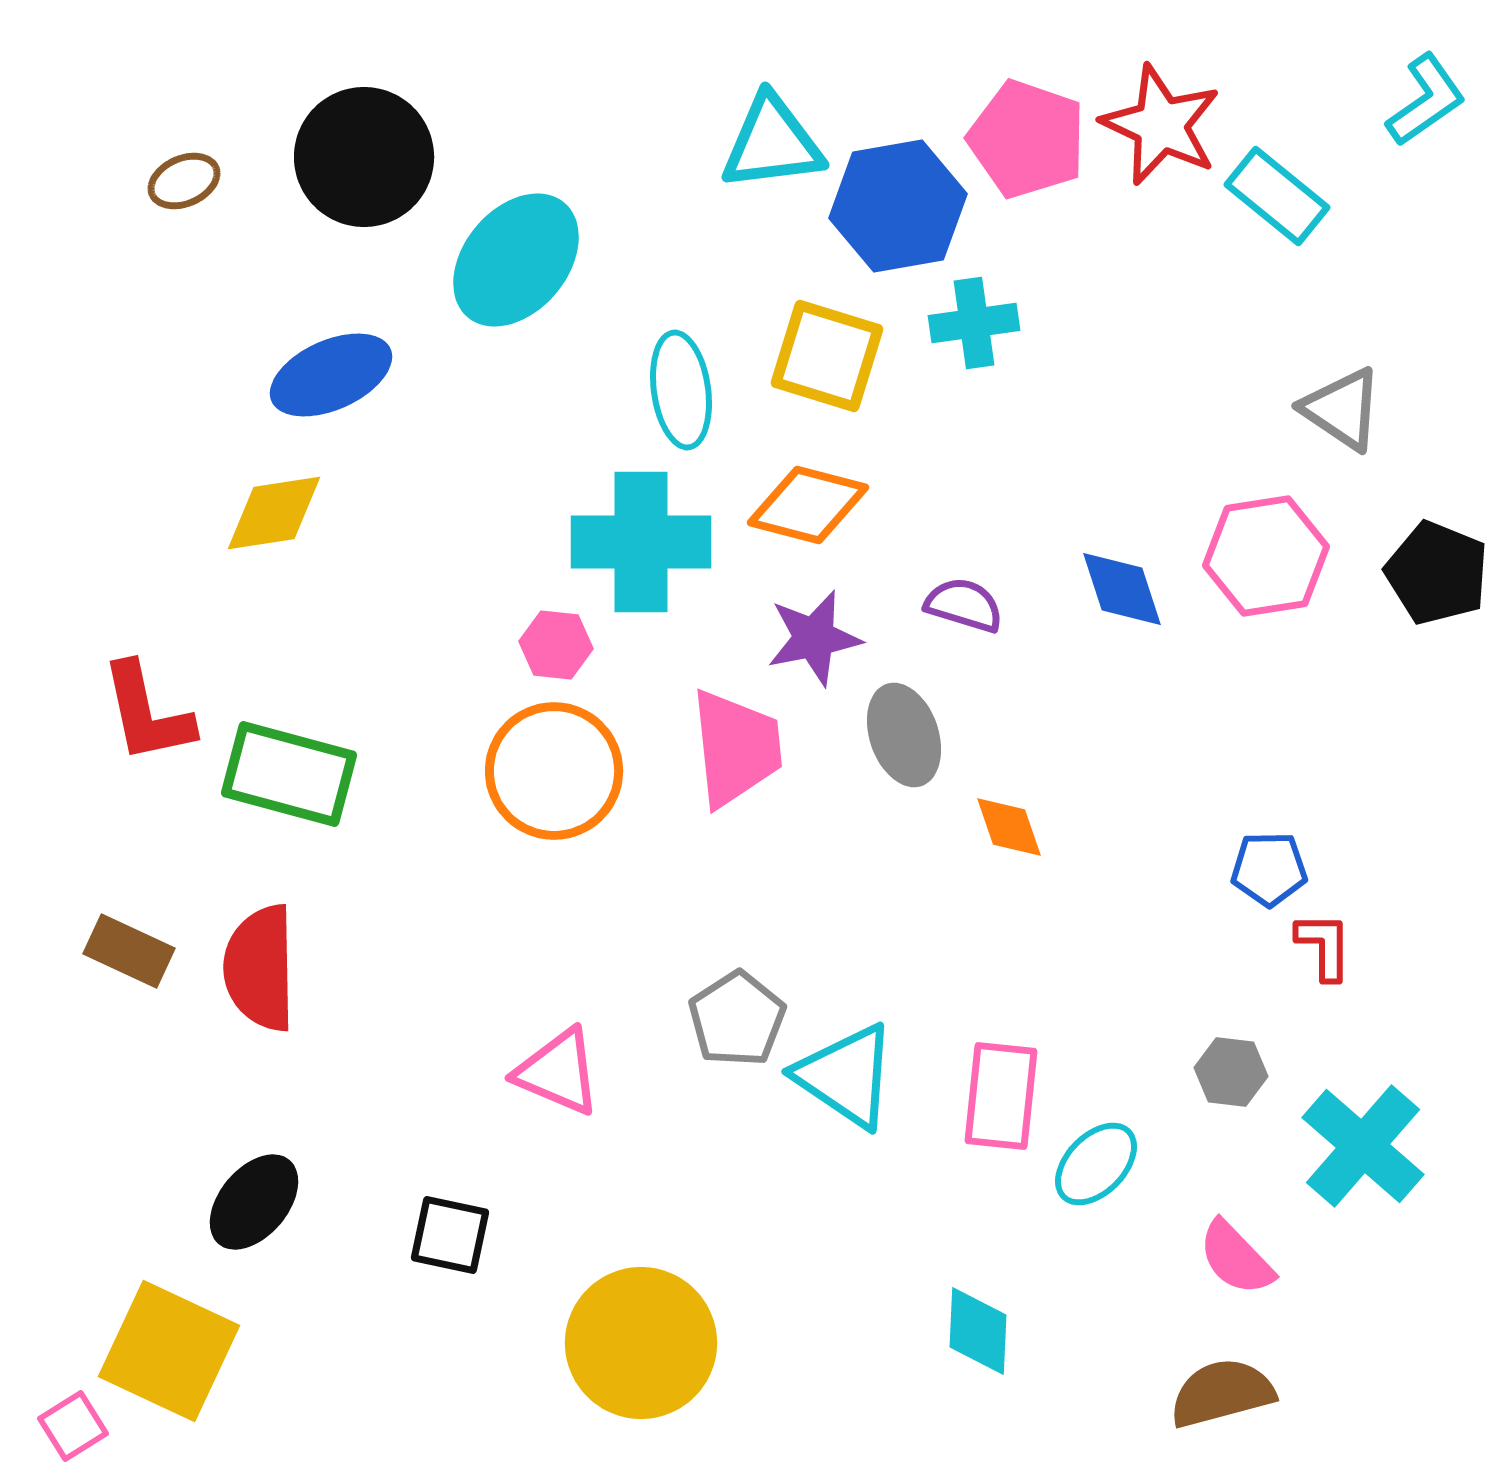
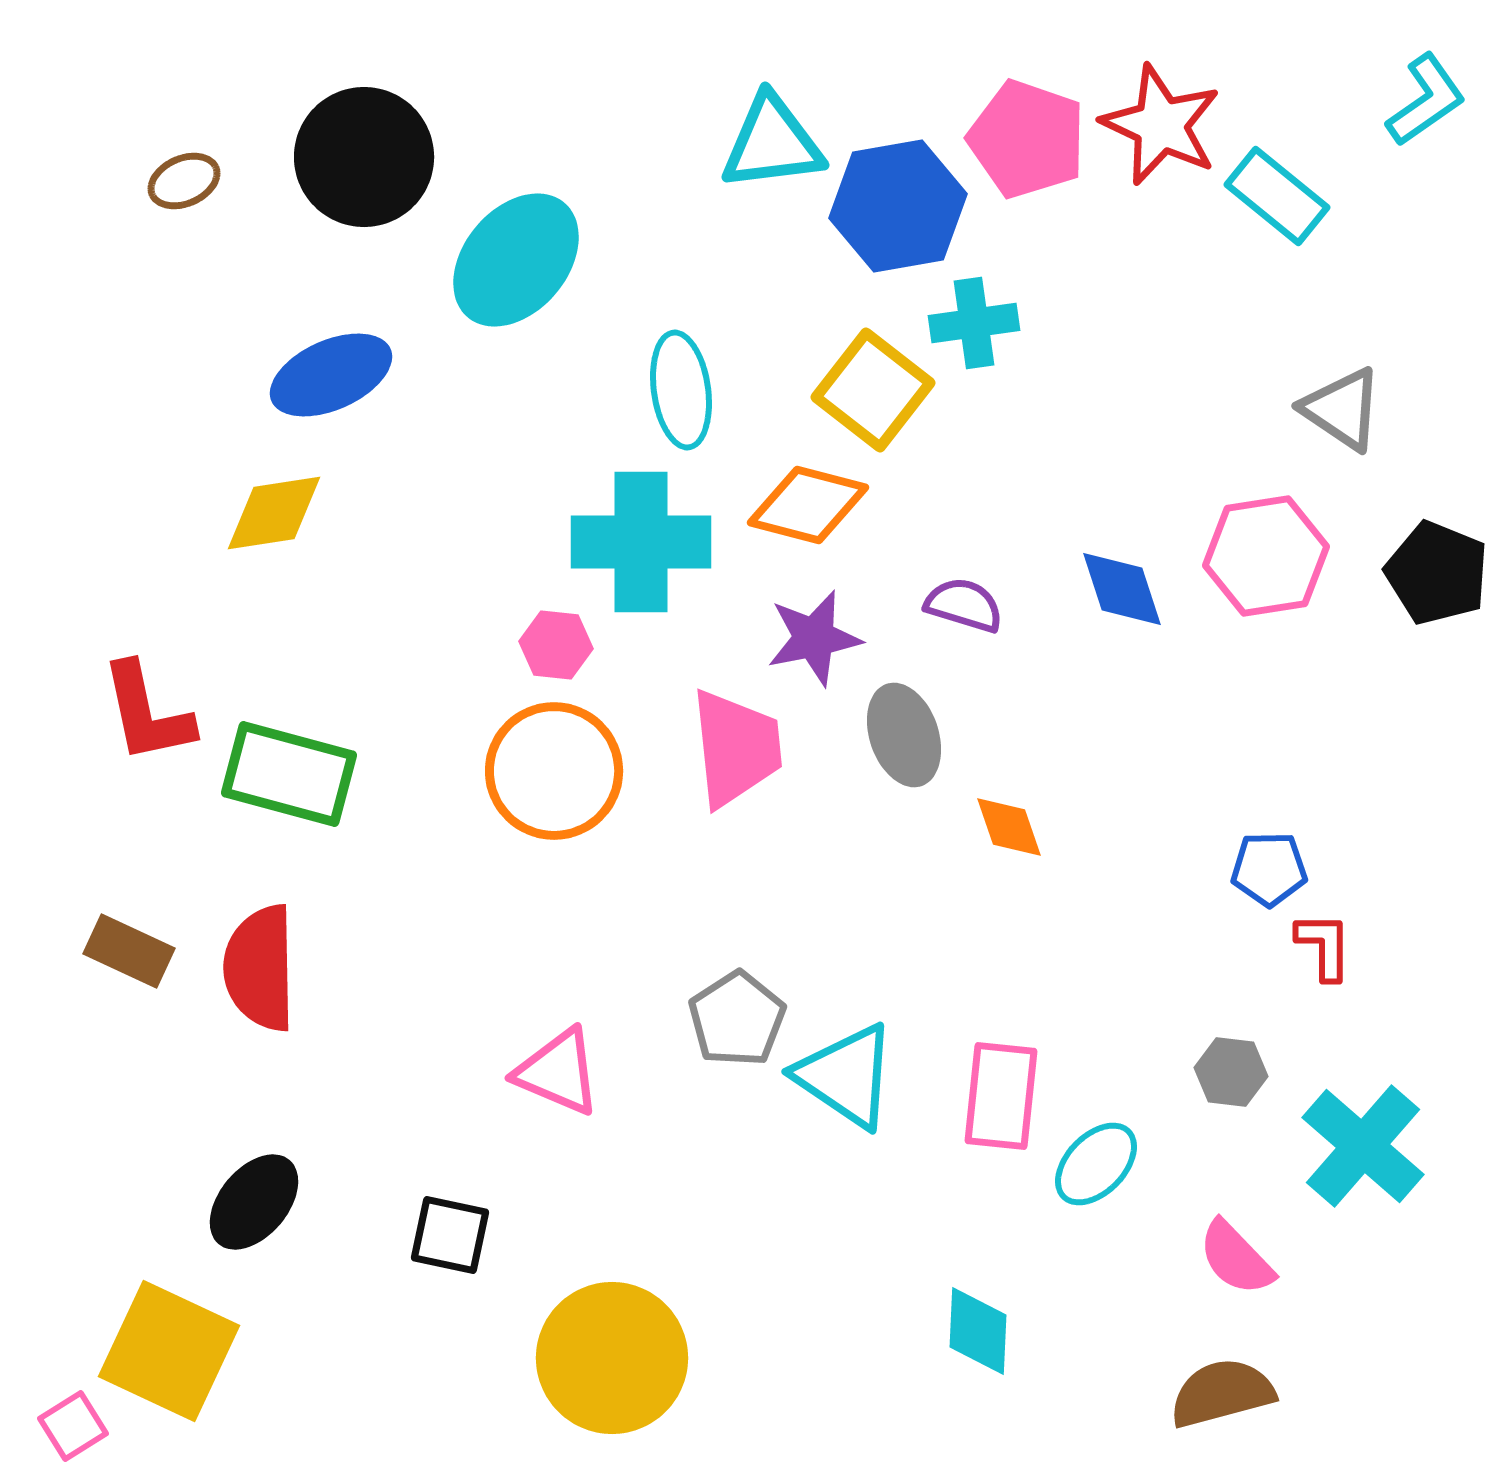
yellow square at (827, 356): moved 46 px right, 34 px down; rotated 21 degrees clockwise
yellow circle at (641, 1343): moved 29 px left, 15 px down
